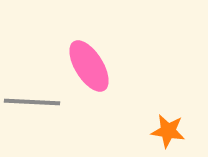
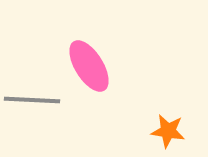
gray line: moved 2 px up
